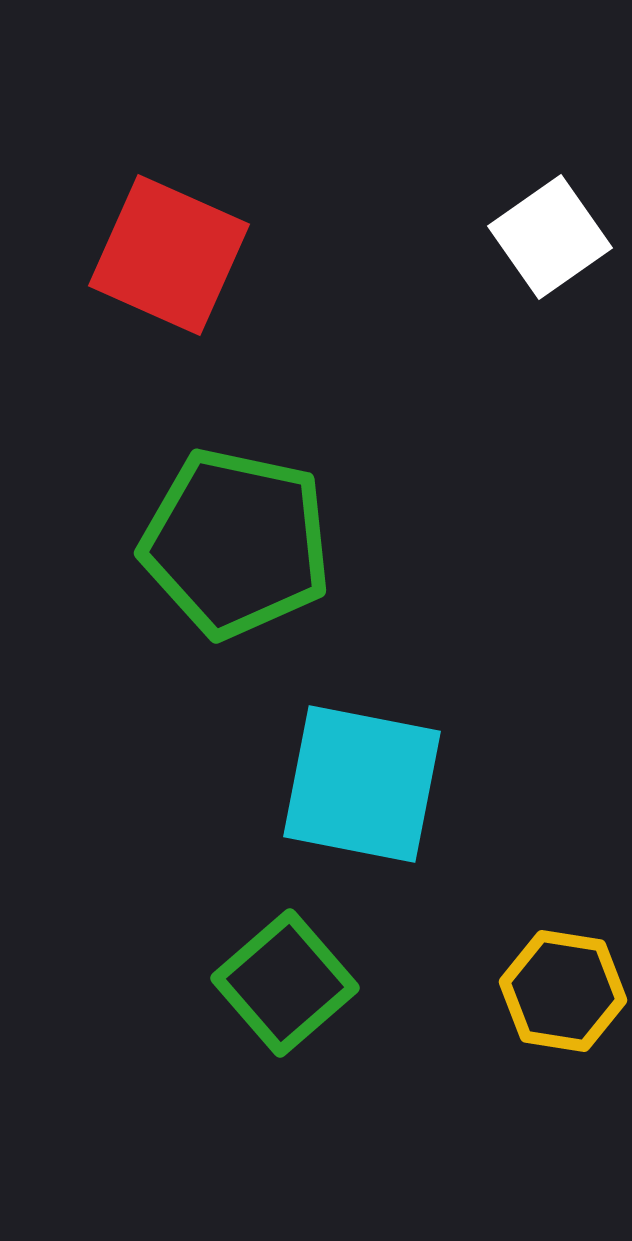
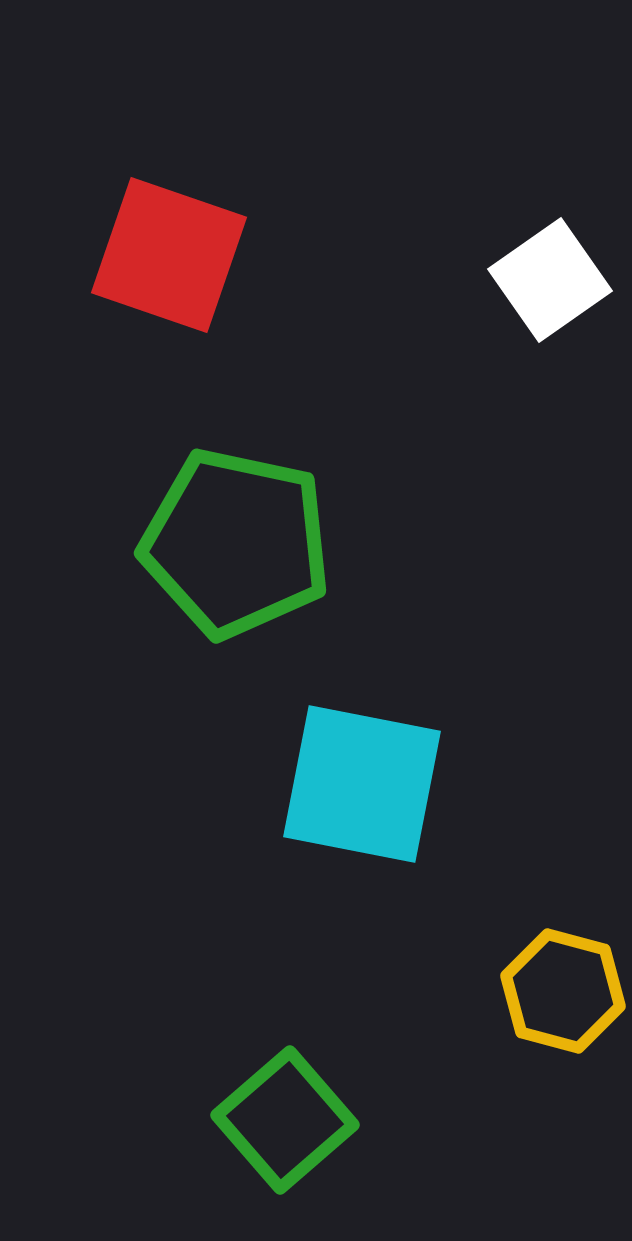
white square: moved 43 px down
red square: rotated 5 degrees counterclockwise
green square: moved 137 px down
yellow hexagon: rotated 6 degrees clockwise
